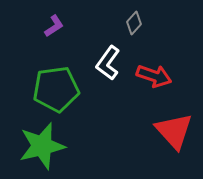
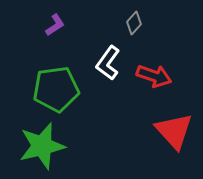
purple L-shape: moved 1 px right, 1 px up
